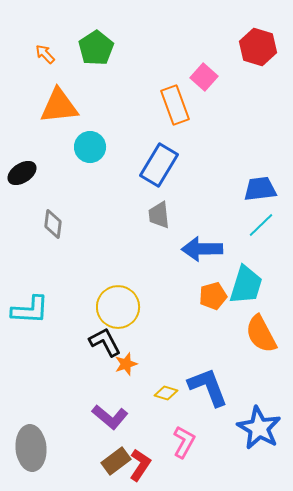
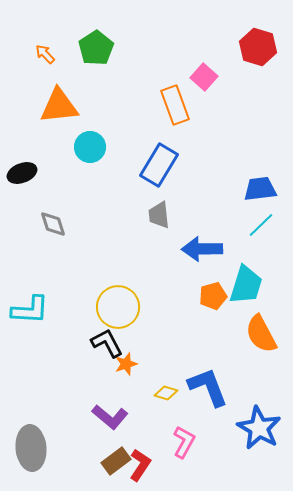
black ellipse: rotated 12 degrees clockwise
gray diamond: rotated 24 degrees counterclockwise
black L-shape: moved 2 px right, 1 px down
